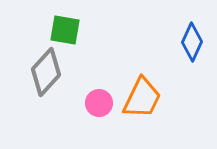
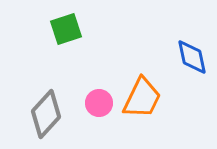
green square: moved 1 px right, 1 px up; rotated 28 degrees counterclockwise
blue diamond: moved 15 px down; rotated 36 degrees counterclockwise
gray diamond: moved 42 px down
